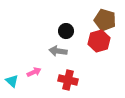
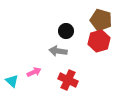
brown pentagon: moved 4 px left
red cross: rotated 12 degrees clockwise
